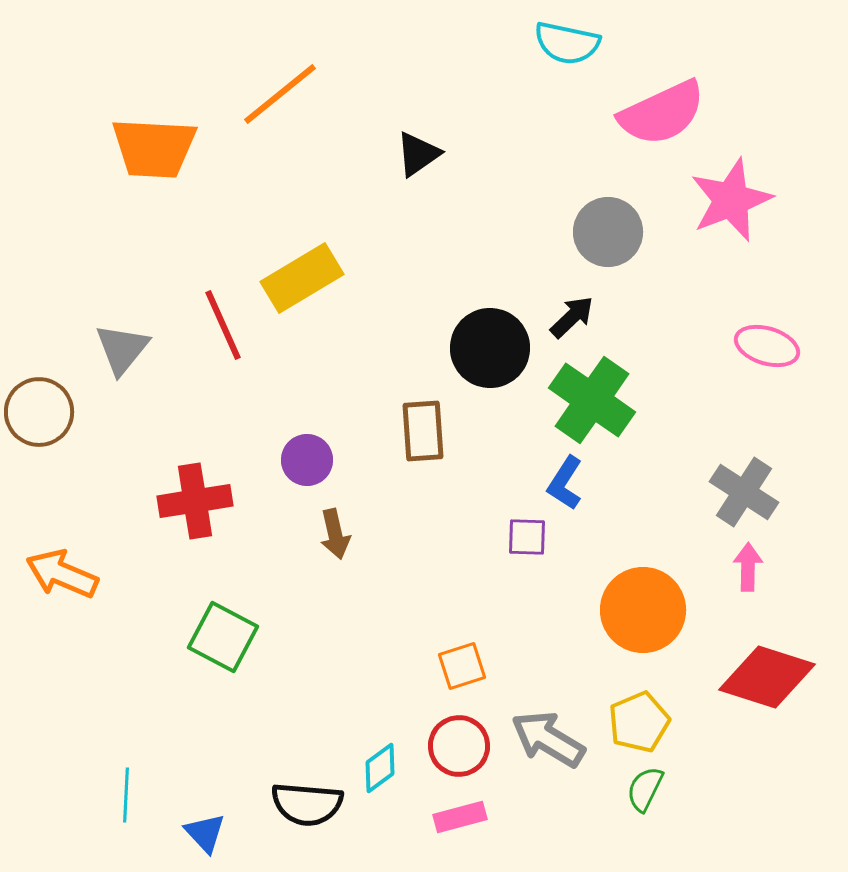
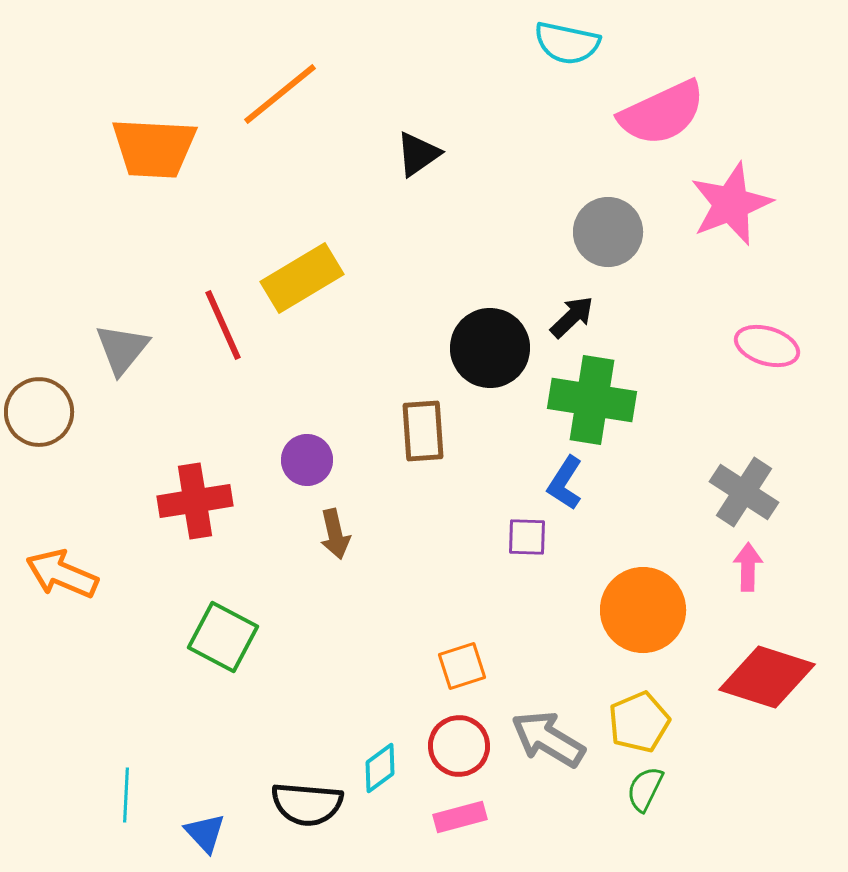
pink star: moved 4 px down
green cross: rotated 26 degrees counterclockwise
